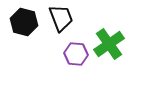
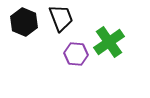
black hexagon: rotated 8 degrees clockwise
green cross: moved 2 px up
